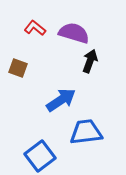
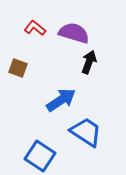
black arrow: moved 1 px left, 1 px down
blue trapezoid: rotated 40 degrees clockwise
blue square: rotated 20 degrees counterclockwise
